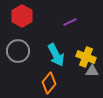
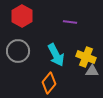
purple line: rotated 32 degrees clockwise
